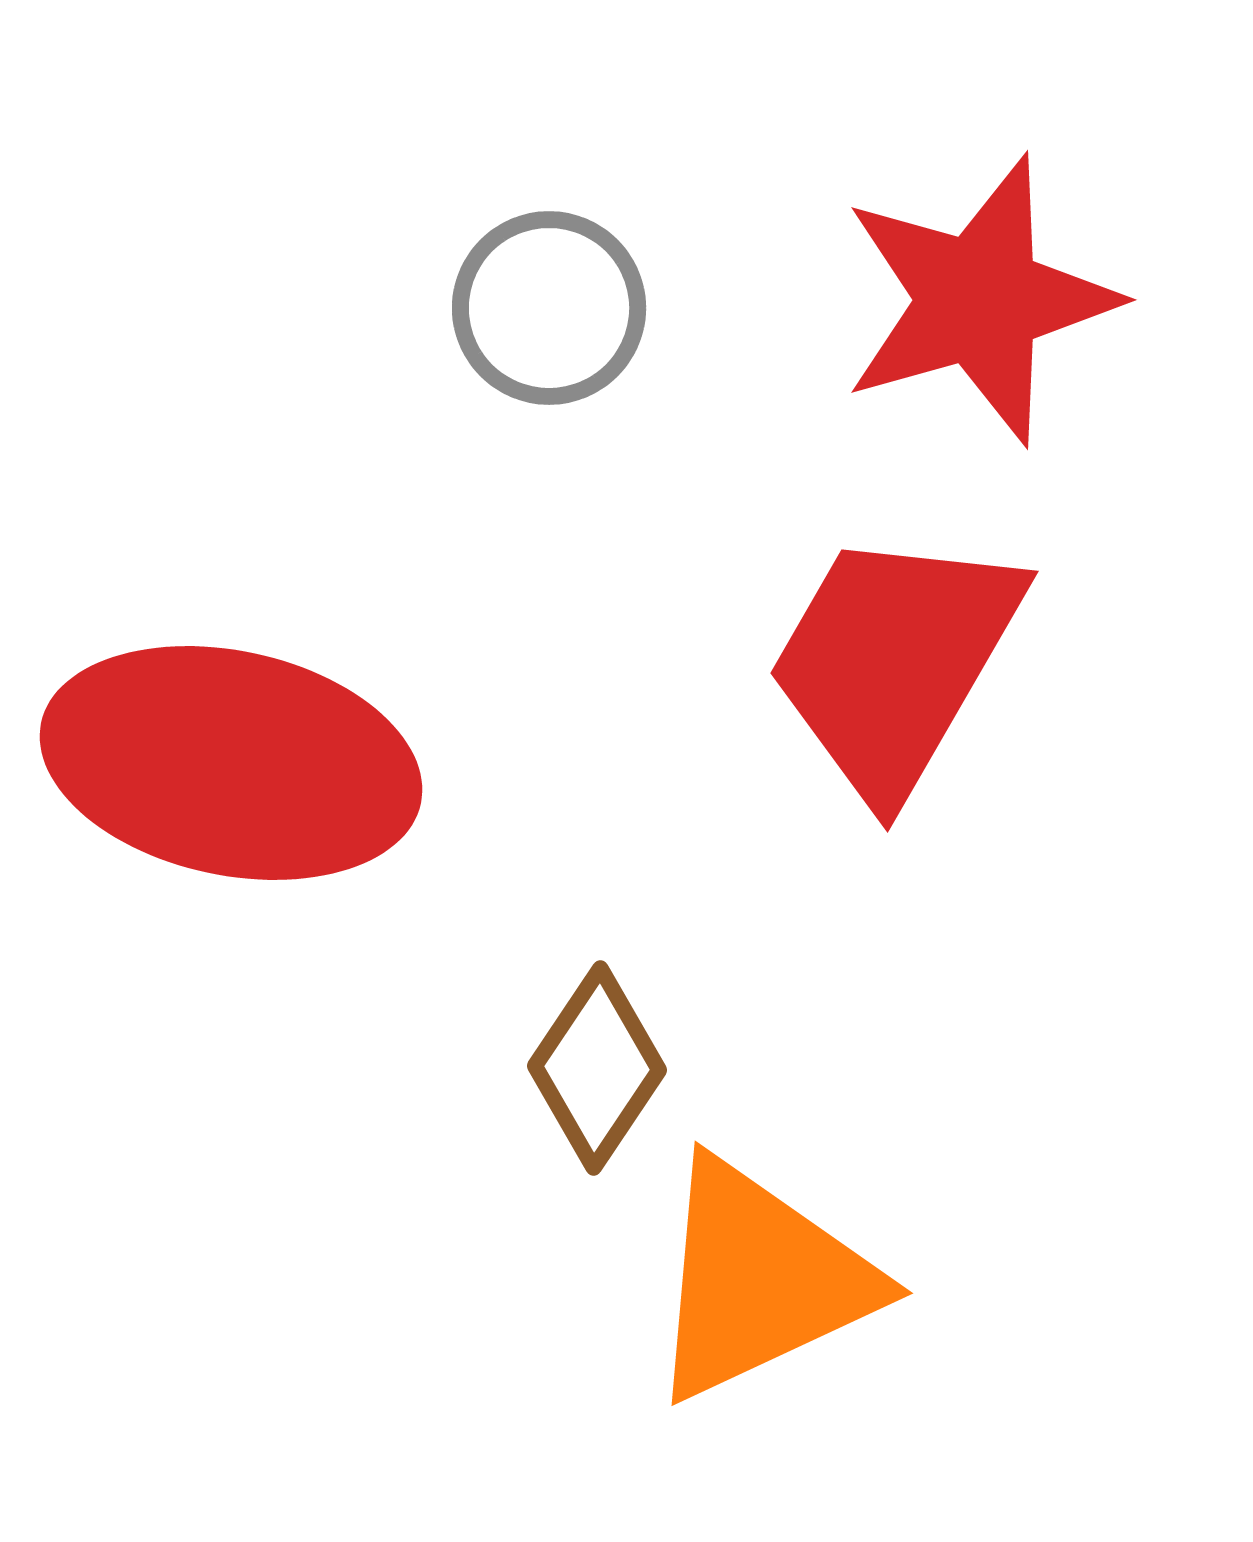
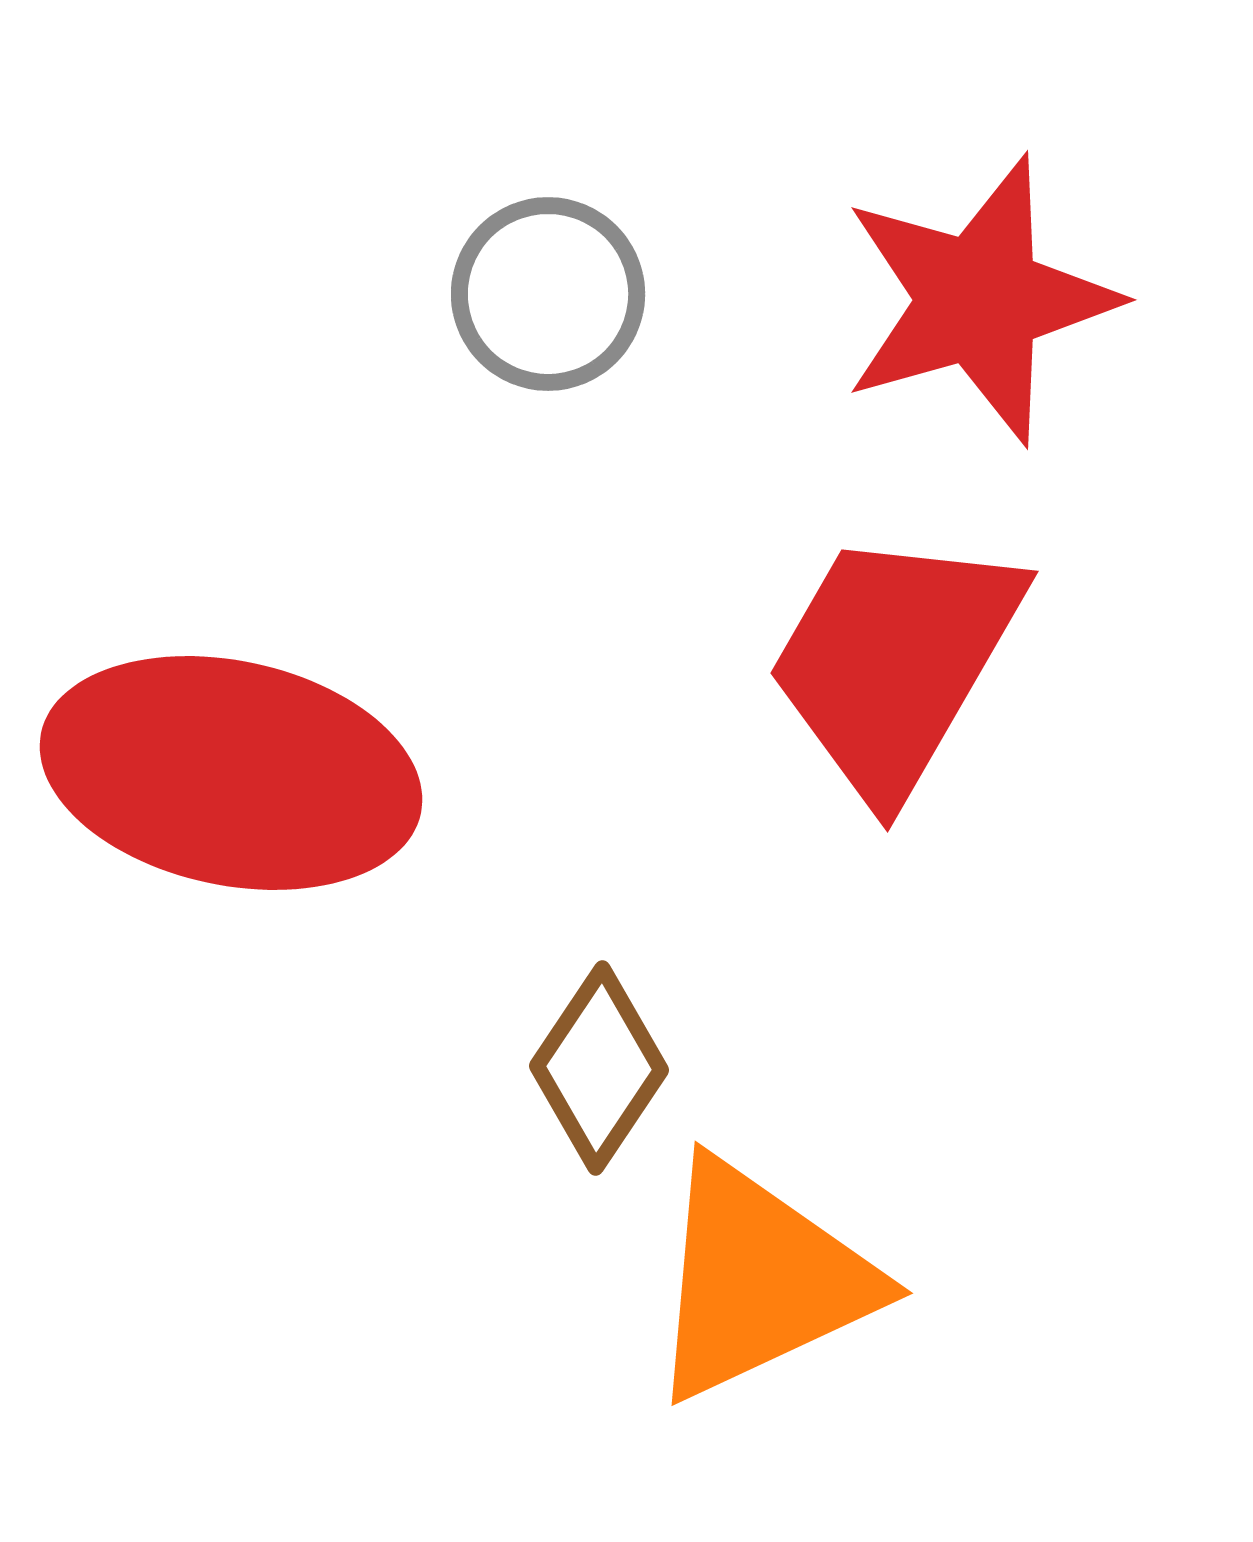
gray circle: moved 1 px left, 14 px up
red ellipse: moved 10 px down
brown diamond: moved 2 px right
